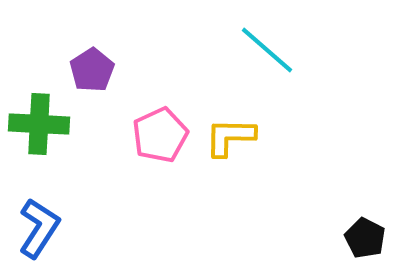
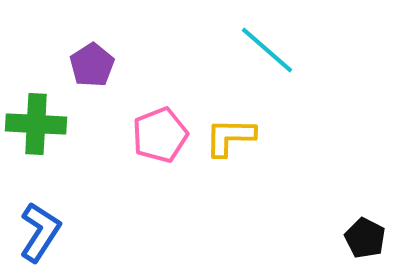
purple pentagon: moved 5 px up
green cross: moved 3 px left
pink pentagon: rotated 4 degrees clockwise
blue L-shape: moved 1 px right, 4 px down
